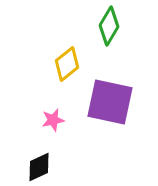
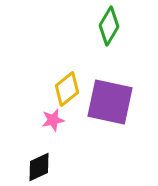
yellow diamond: moved 25 px down
